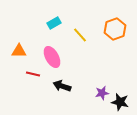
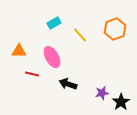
red line: moved 1 px left
black arrow: moved 6 px right, 2 px up
black star: moved 1 px right; rotated 24 degrees clockwise
